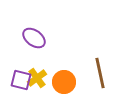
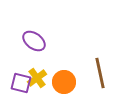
purple ellipse: moved 3 px down
purple square: moved 3 px down
